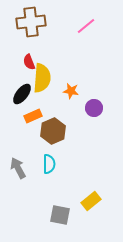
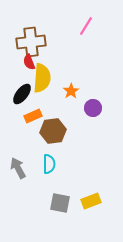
brown cross: moved 20 px down
pink line: rotated 18 degrees counterclockwise
orange star: rotated 28 degrees clockwise
purple circle: moved 1 px left
brown hexagon: rotated 15 degrees clockwise
yellow rectangle: rotated 18 degrees clockwise
gray square: moved 12 px up
